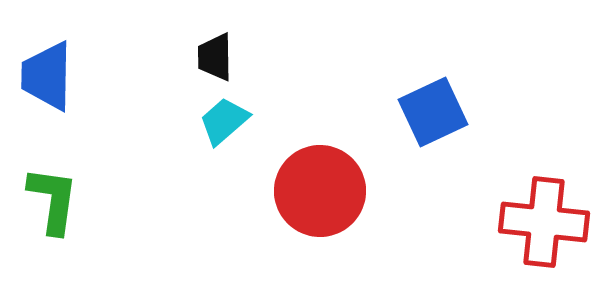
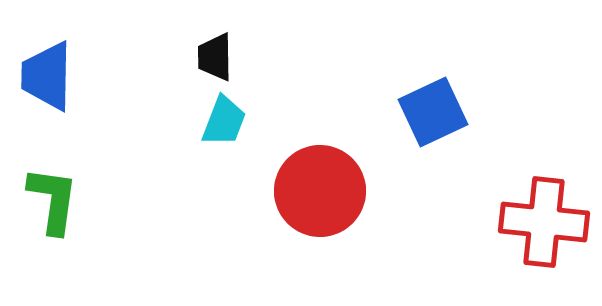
cyan trapezoid: rotated 152 degrees clockwise
